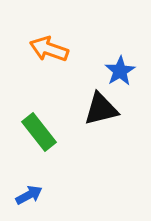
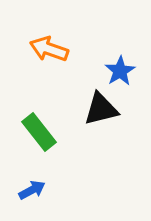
blue arrow: moved 3 px right, 5 px up
